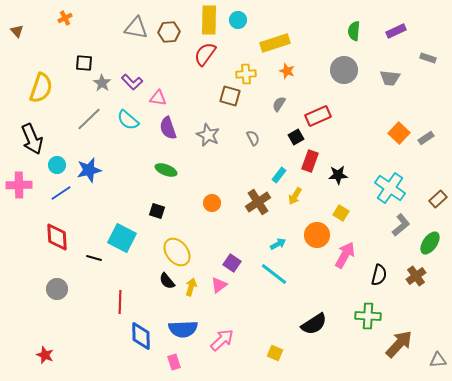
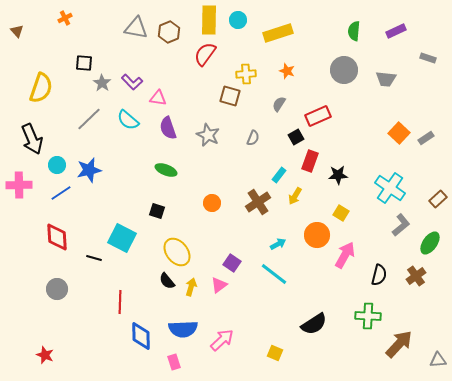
brown hexagon at (169, 32): rotated 20 degrees counterclockwise
yellow rectangle at (275, 43): moved 3 px right, 10 px up
gray trapezoid at (390, 78): moved 4 px left, 1 px down
gray semicircle at (253, 138): rotated 49 degrees clockwise
